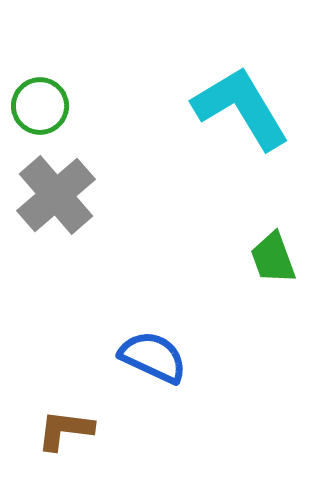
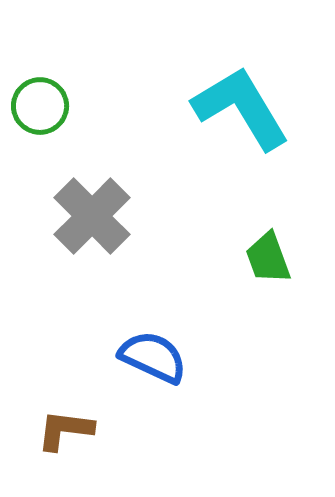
gray cross: moved 36 px right, 21 px down; rotated 4 degrees counterclockwise
green trapezoid: moved 5 px left
